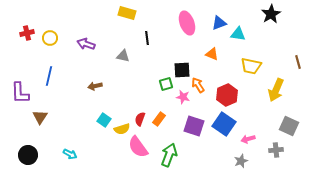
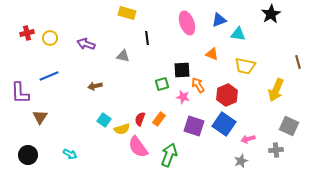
blue triangle: moved 3 px up
yellow trapezoid: moved 6 px left
blue line: rotated 54 degrees clockwise
green square: moved 4 px left
